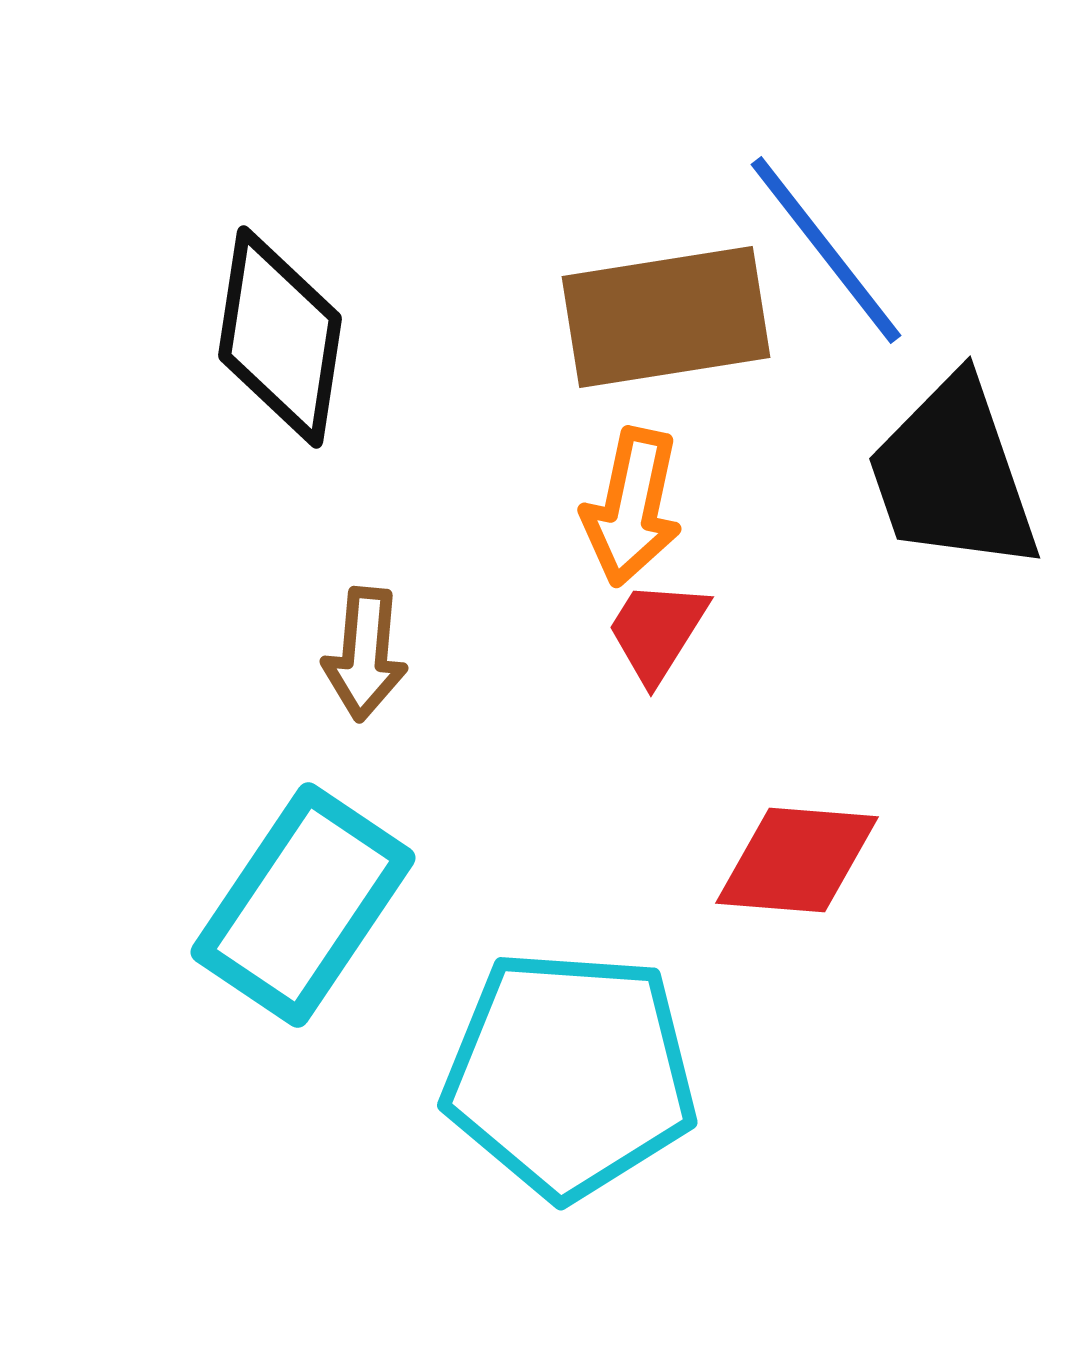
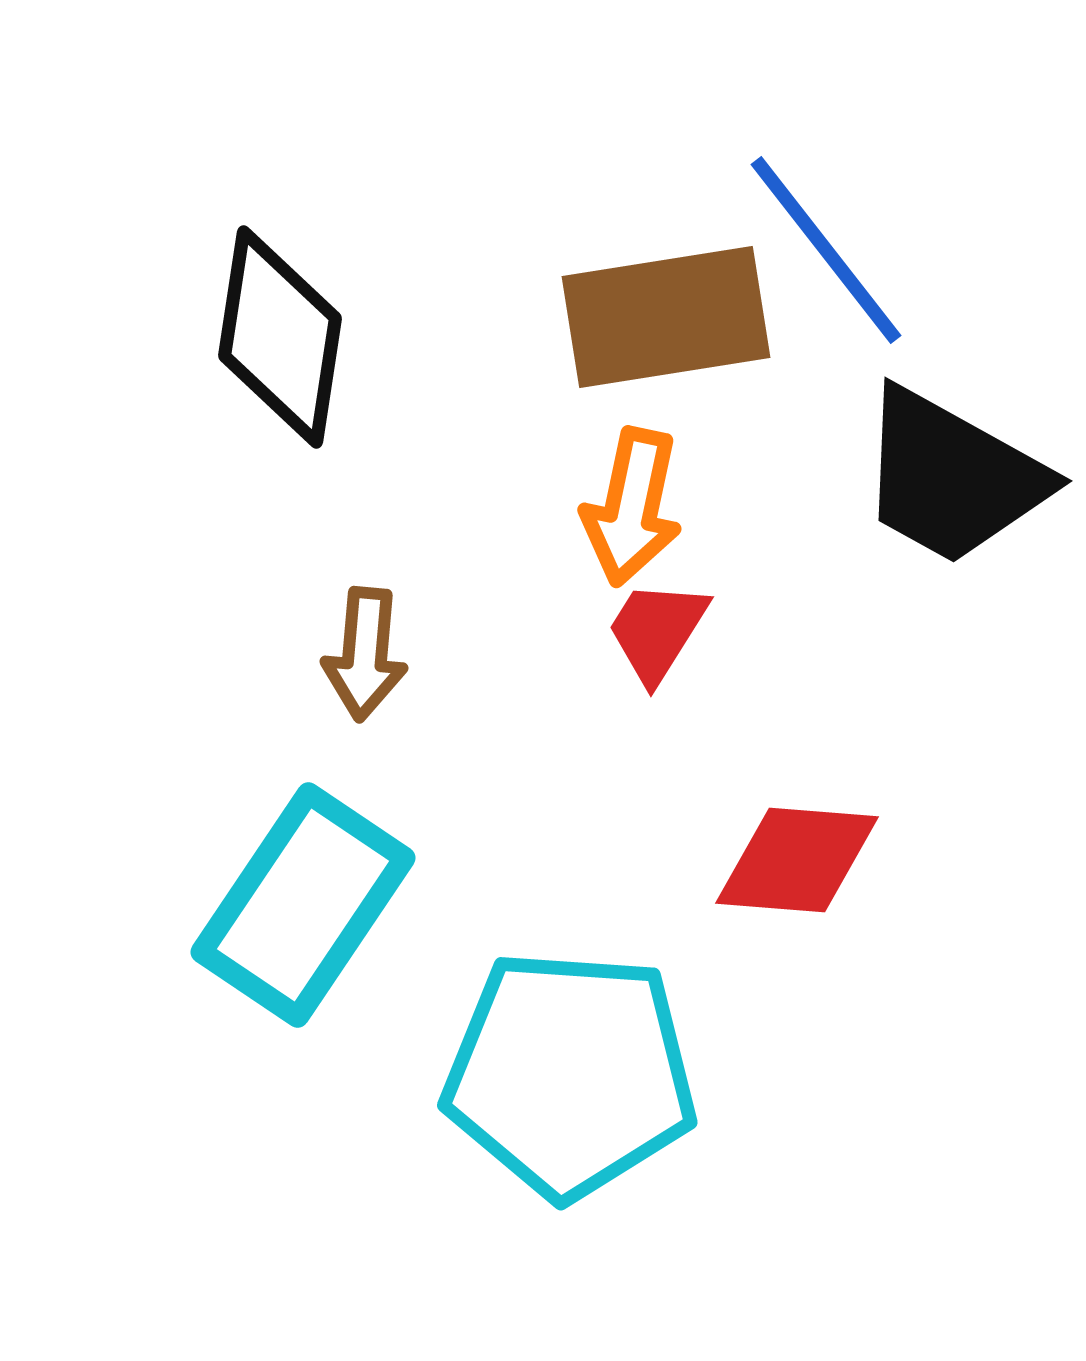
black trapezoid: moved 1 px left, 2 px down; rotated 42 degrees counterclockwise
